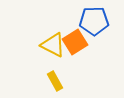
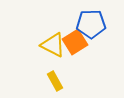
blue pentagon: moved 3 px left, 3 px down
